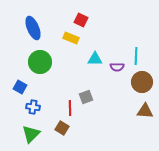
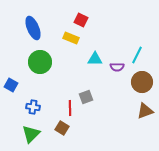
cyan line: moved 1 px right, 1 px up; rotated 24 degrees clockwise
blue square: moved 9 px left, 2 px up
brown triangle: rotated 24 degrees counterclockwise
